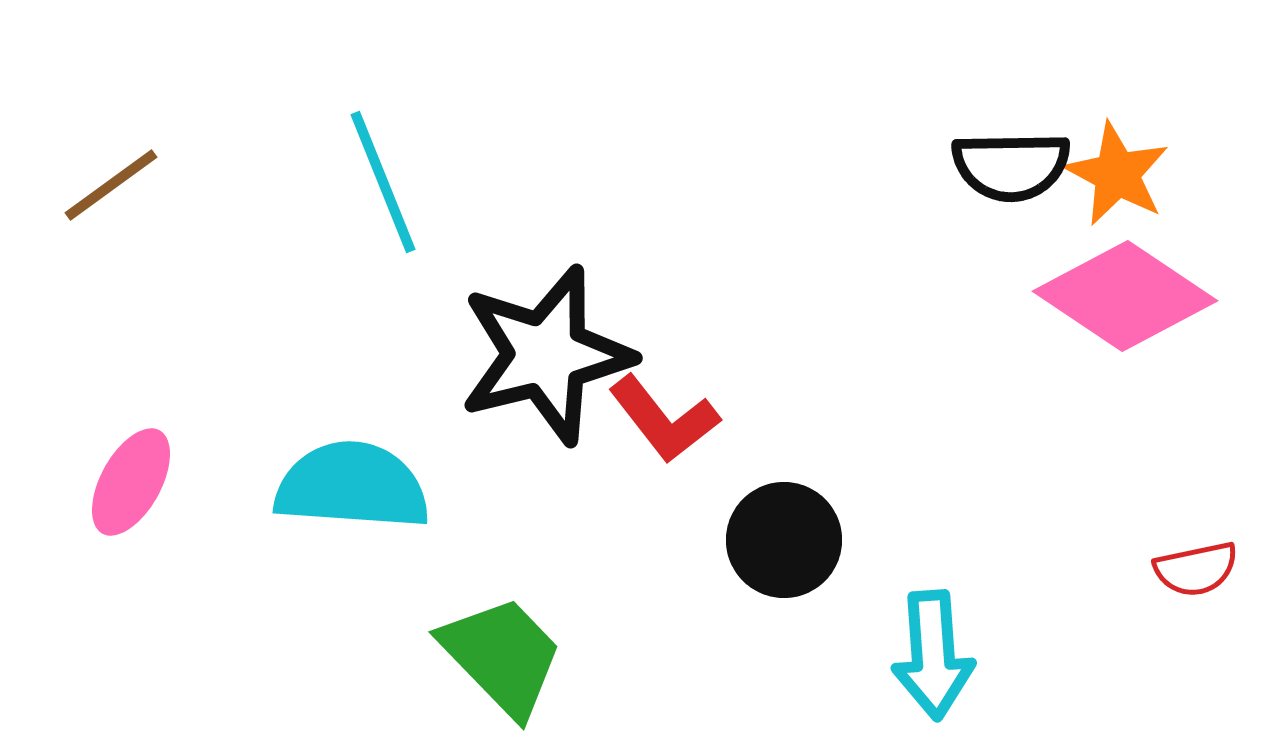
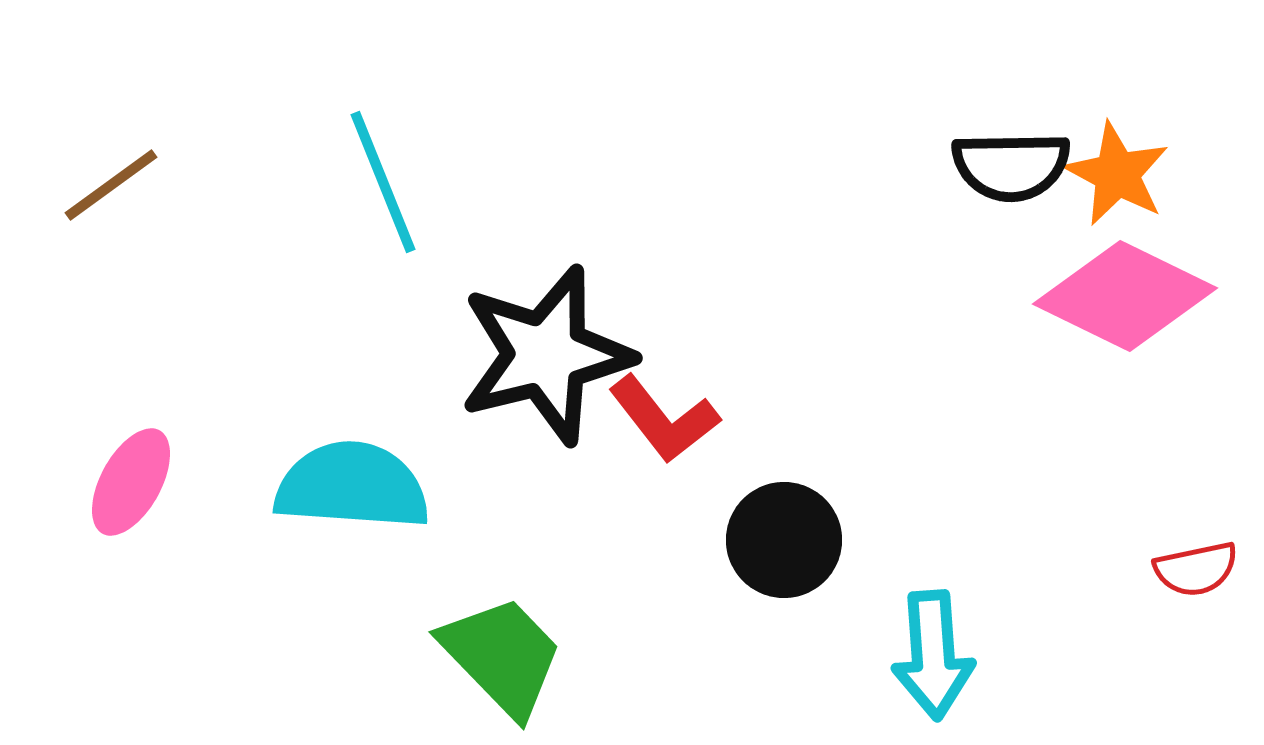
pink diamond: rotated 8 degrees counterclockwise
